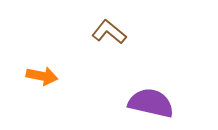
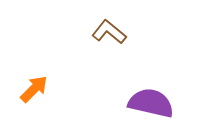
orange arrow: moved 8 px left, 13 px down; rotated 56 degrees counterclockwise
